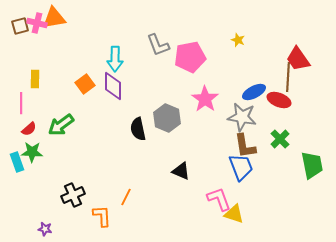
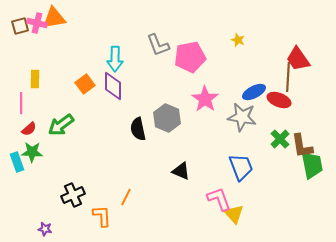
brown L-shape: moved 57 px right
yellow triangle: rotated 30 degrees clockwise
